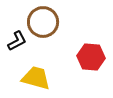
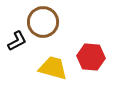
yellow trapezoid: moved 17 px right, 10 px up
